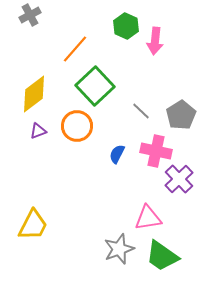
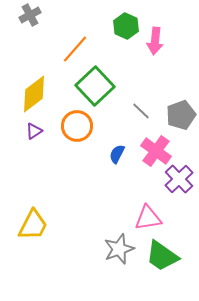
gray pentagon: rotated 12 degrees clockwise
purple triangle: moved 4 px left; rotated 12 degrees counterclockwise
pink cross: rotated 24 degrees clockwise
